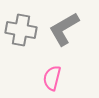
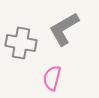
gray cross: moved 13 px down
